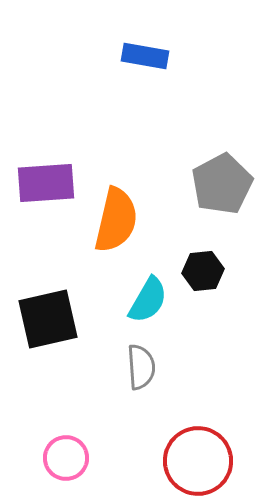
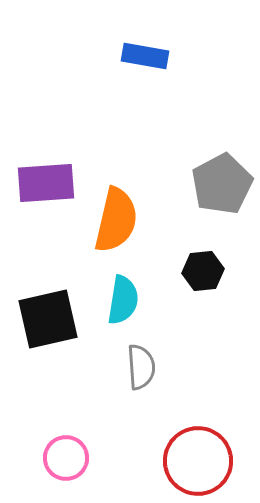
cyan semicircle: moved 25 px left; rotated 21 degrees counterclockwise
